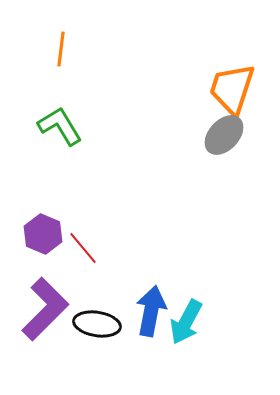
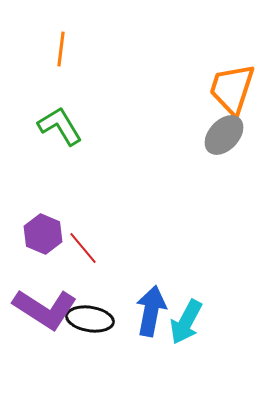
purple L-shape: rotated 78 degrees clockwise
black ellipse: moved 7 px left, 5 px up
